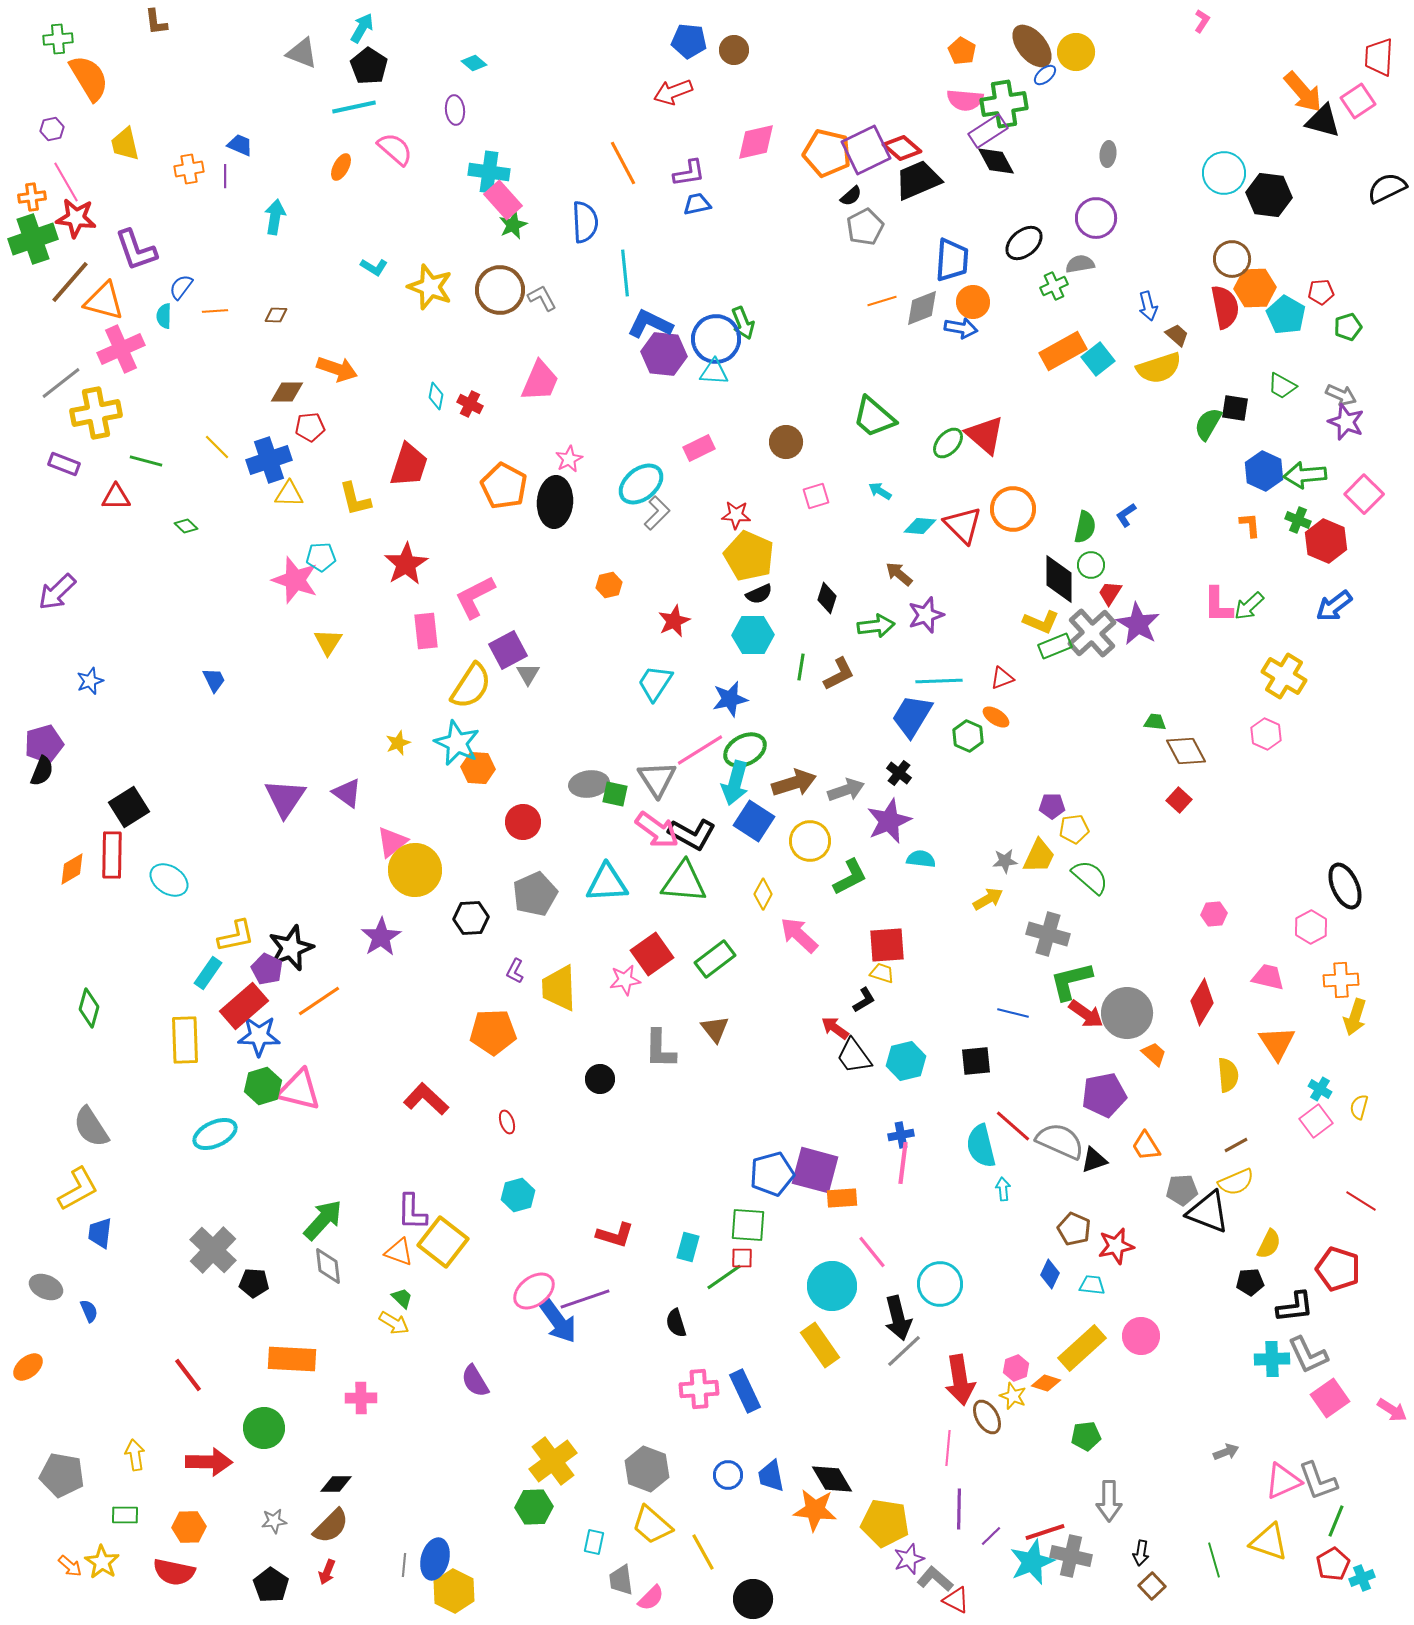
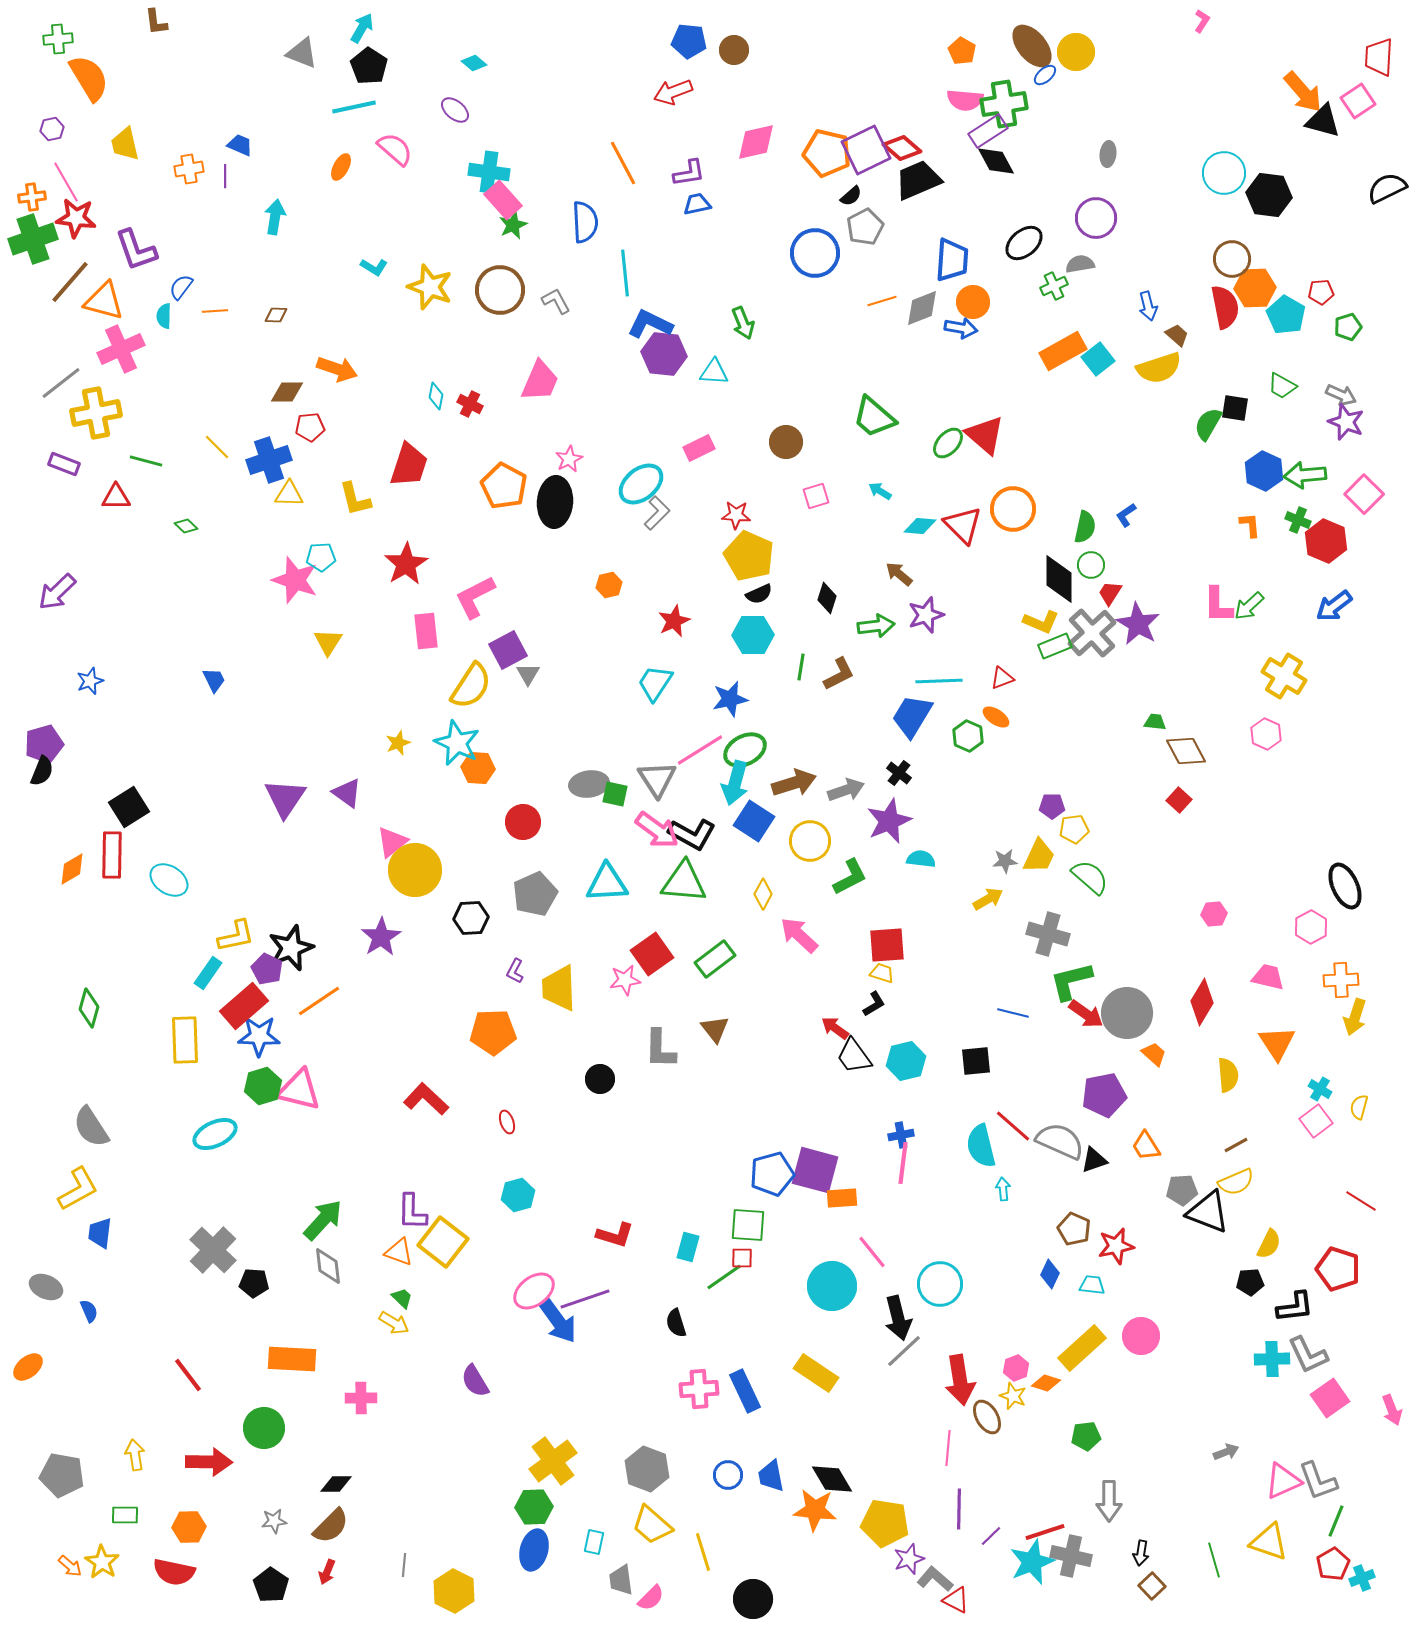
purple ellipse at (455, 110): rotated 44 degrees counterclockwise
gray L-shape at (542, 298): moved 14 px right, 3 px down
blue circle at (716, 339): moved 99 px right, 86 px up
black L-shape at (864, 1000): moved 10 px right, 4 px down
yellow rectangle at (820, 1345): moved 4 px left, 28 px down; rotated 21 degrees counterclockwise
pink arrow at (1392, 1410): rotated 36 degrees clockwise
yellow line at (703, 1552): rotated 12 degrees clockwise
blue ellipse at (435, 1559): moved 99 px right, 9 px up
